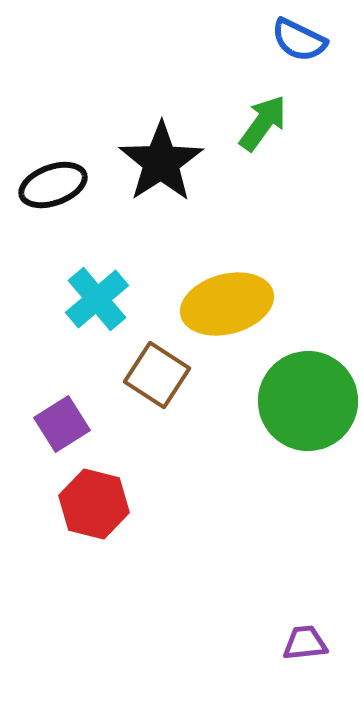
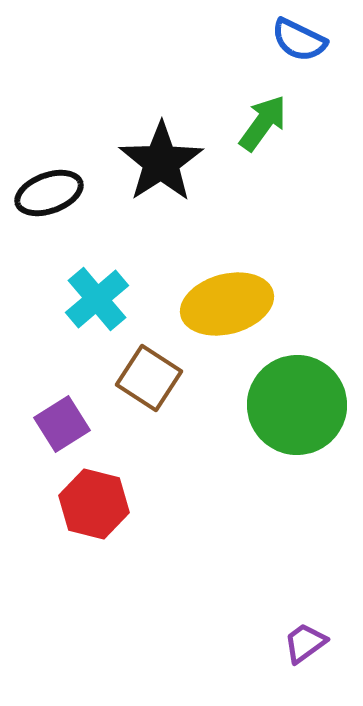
black ellipse: moved 4 px left, 8 px down
brown square: moved 8 px left, 3 px down
green circle: moved 11 px left, 4 px down
purple trapezoid: rotated 30 degrees counterclockwise
